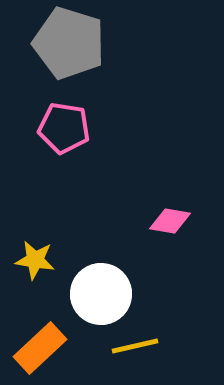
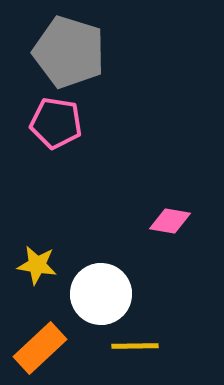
gray pentagon: moved 9 px down
pink pentagon: moved 8 px left, 5 px up
yellow star: moved 2 px right, 5 px down
yellow line: rotated 12 degrees clockwise
